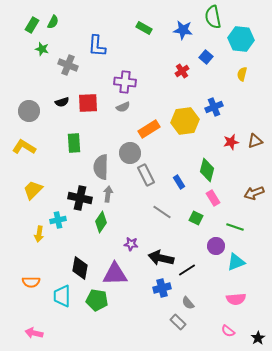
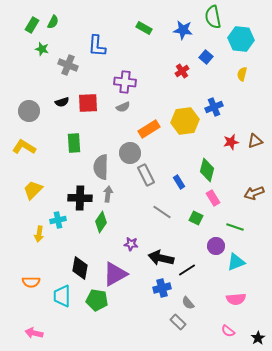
black cross at (80, 198): rotated 10 degrees counterclockwise
purple triangle at (115, 274): rotated 28 degrees counterclockwise
